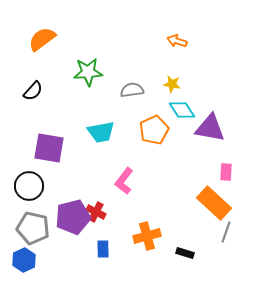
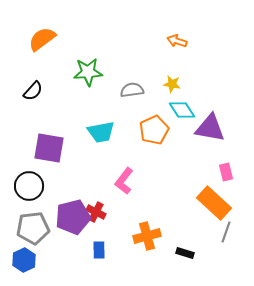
pink rectangle: rotated 18 degrees counterclockwise
gray pentagon: rotated 20 degrees counterclockwise
blue rectangle: moved 4 px left, 1 px down
